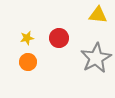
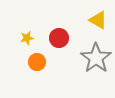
yellow triangle: moved 5 px down; rotated 24 degrees clockwise
gray star: rotated 8 degrees counterclockwise
orange circle: moved 9 px right
